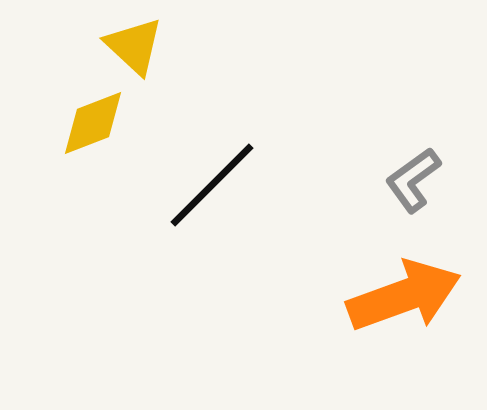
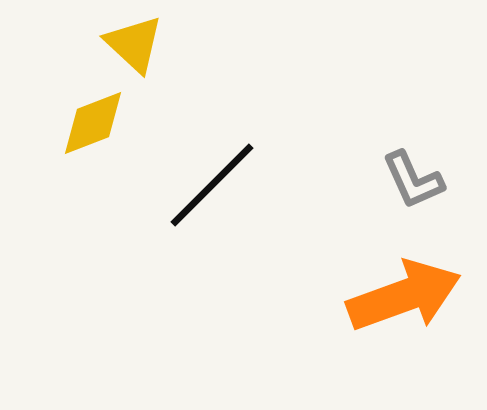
yellow triangle: moved 2 px up
gray L-shape: rotated 78 degrees counterclockwise
